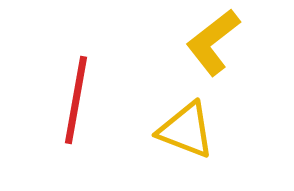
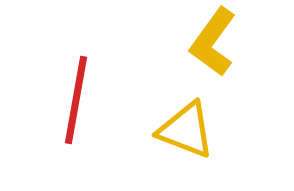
yellow L-shape: rotated 16 degrees counterclockwise
